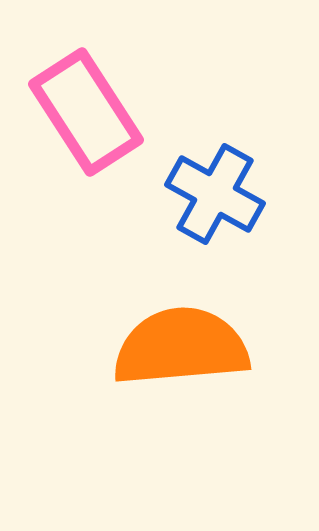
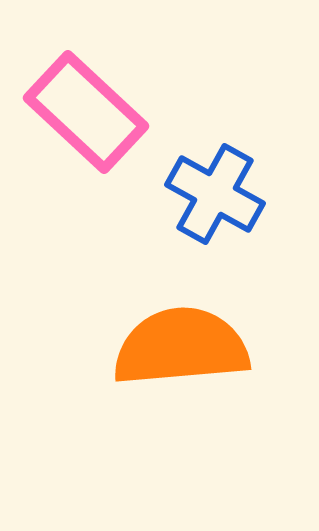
pink rectangle: rotated 14 degrees counterclockwise
